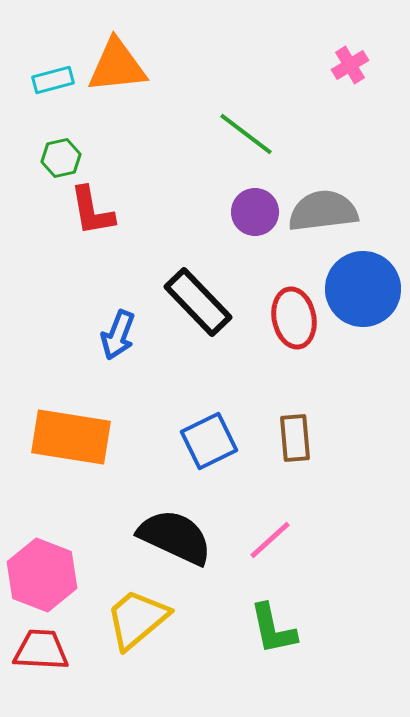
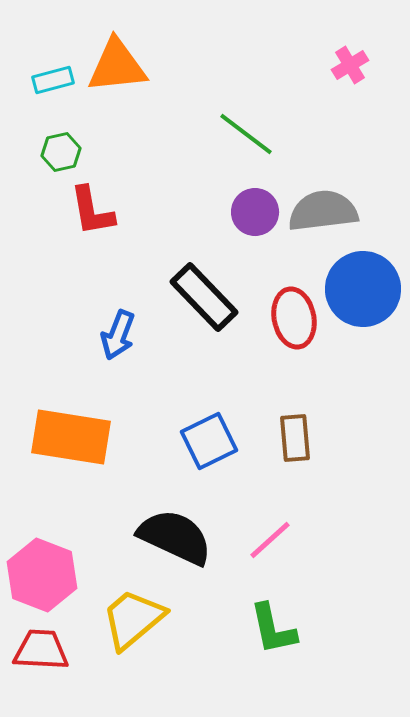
green hexagon: moved 6 px up
black rectangle: moved 6 px right, 5 px up
yellow trapezoid: moved 4 px left
